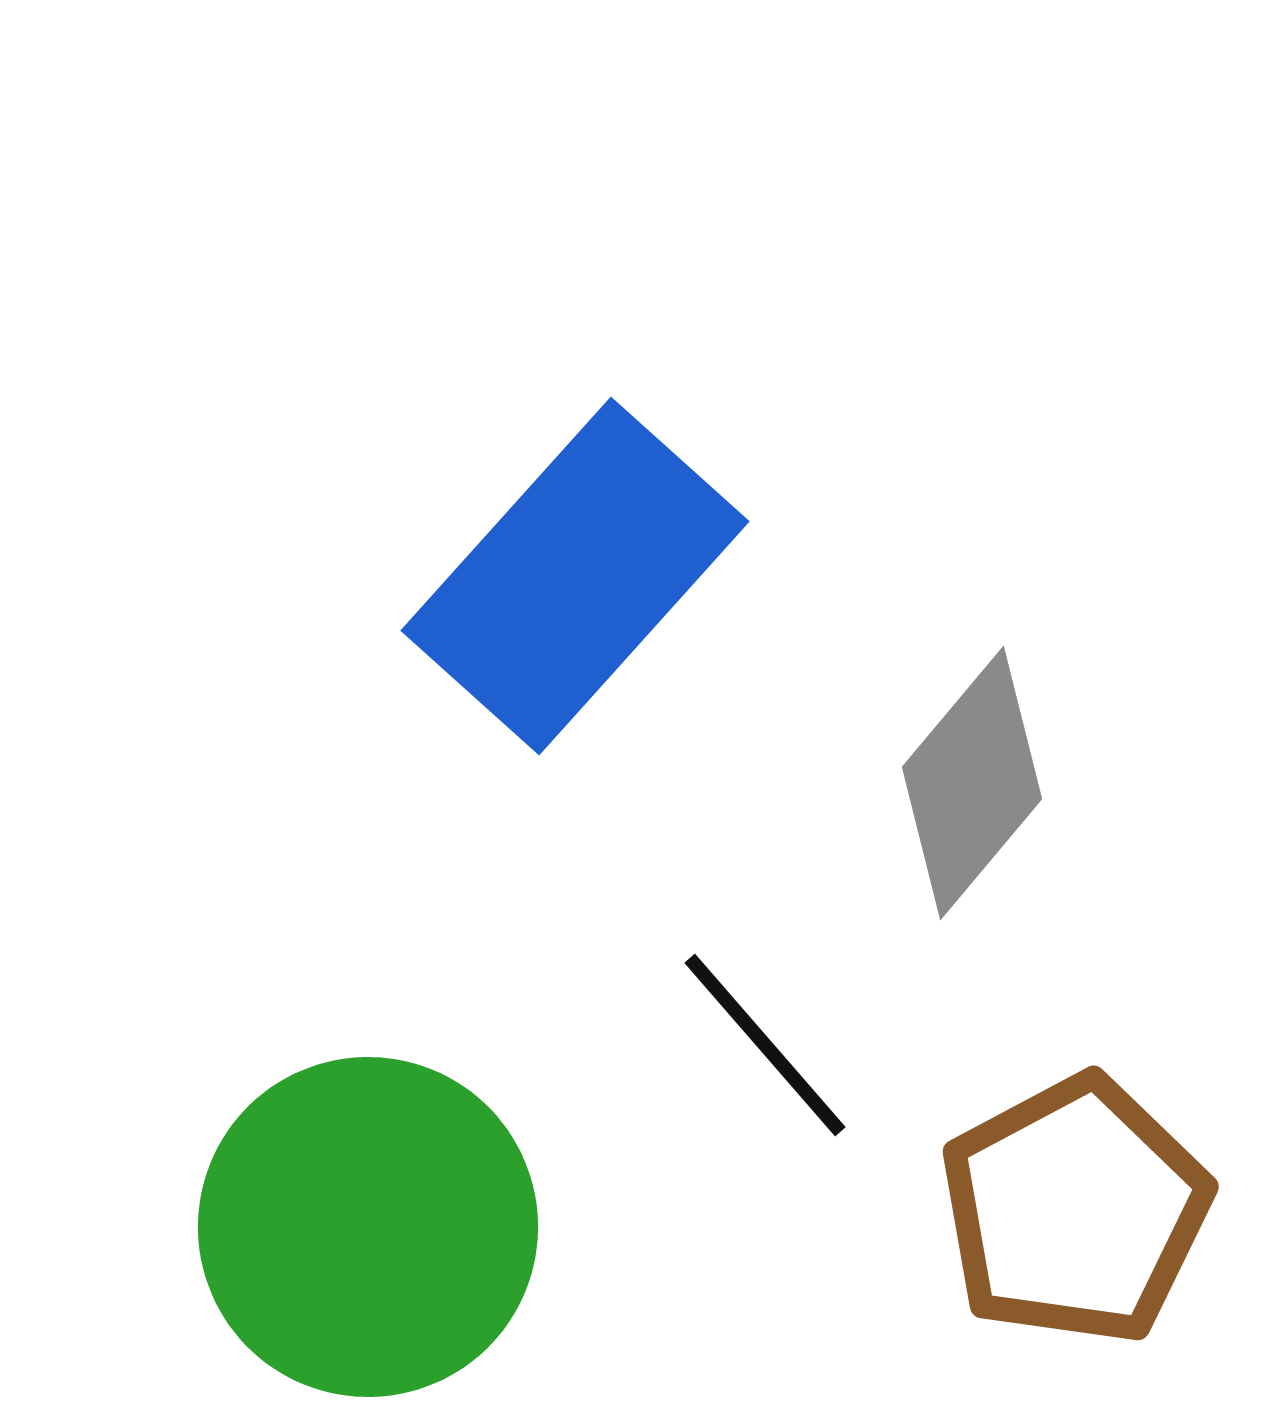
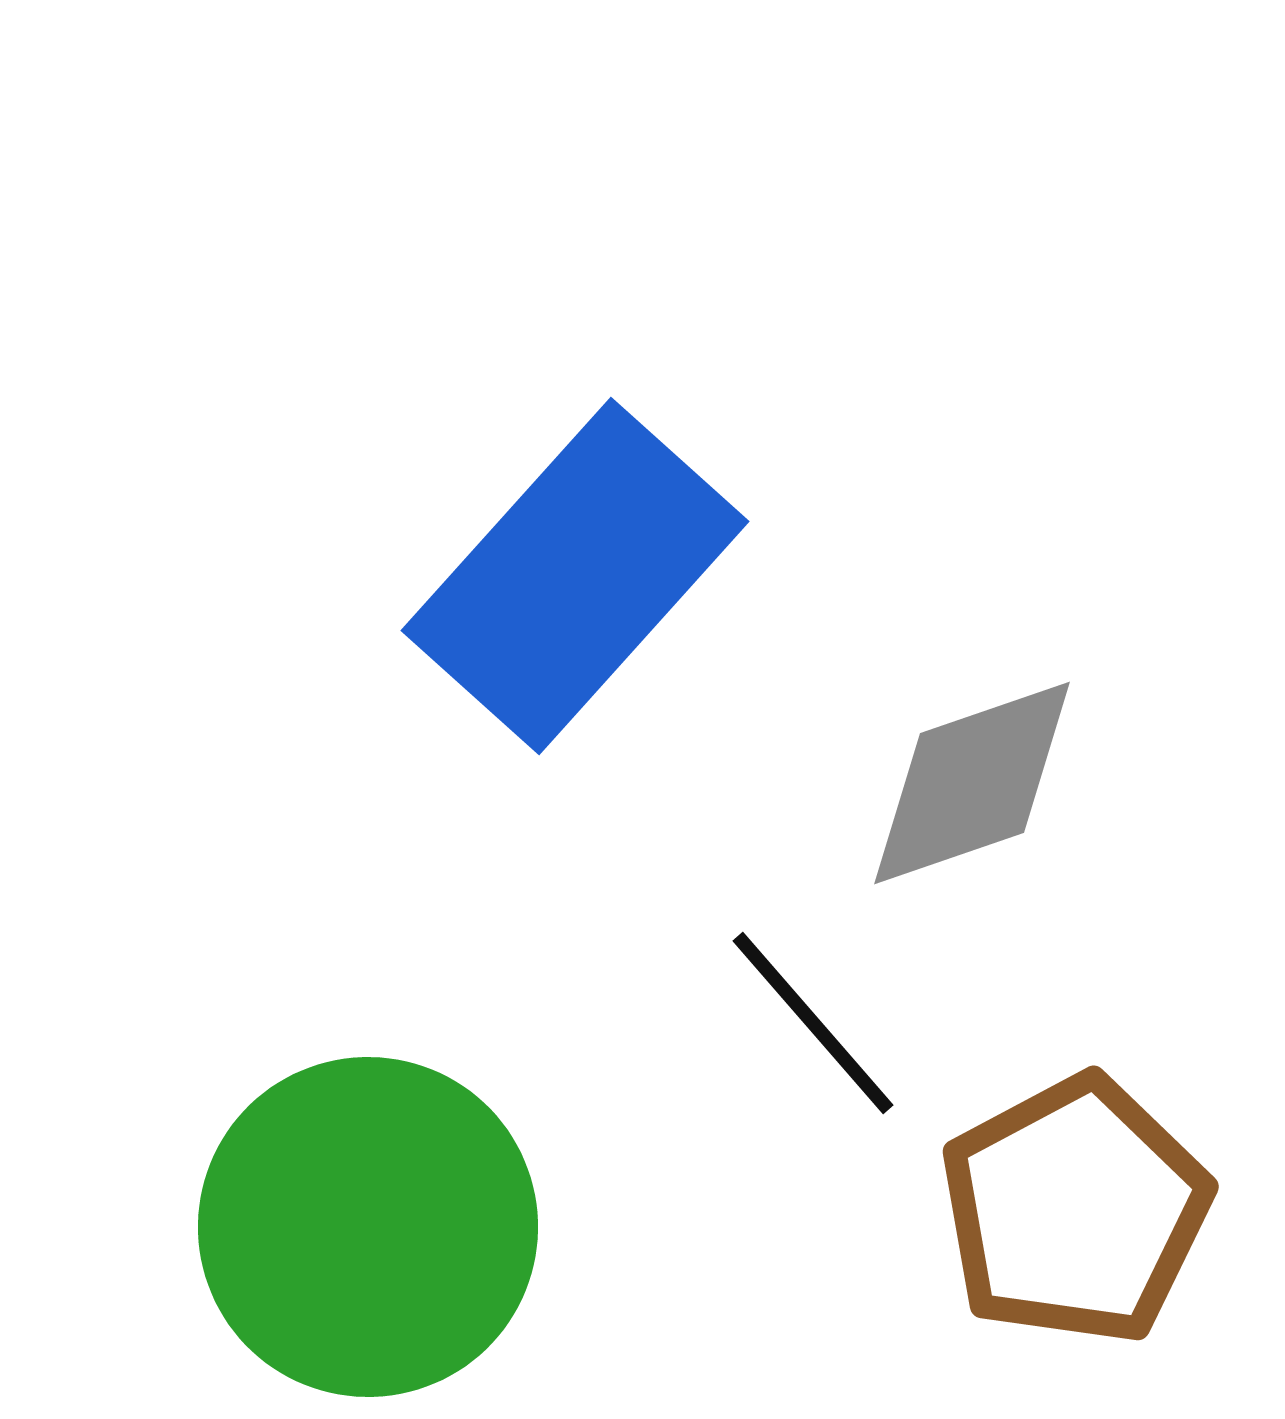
gray diamond: rotated 31 degrees clockwise
black line: moved 48 px right, 22 px up
